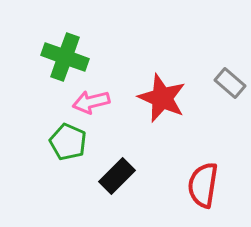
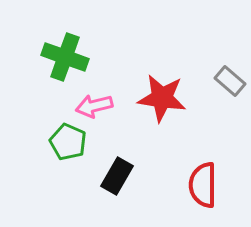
gray rectangle: moved 2 px up
red star: rotated 15 degrees counterclockwise
pink arrow: moved 3 px right, 4 px down
black rectangle: rotated 15 degrees counterclockwise
red semicircle: rotated 9 degrees counterclockwise
